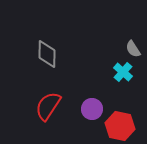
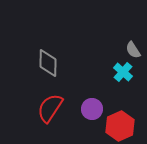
gray semicircle: moved 1 px down
gray diamond: moved 1 px right, 9 px down
red semicircle: moved 2 px right, 2 px down
red hexagon: rotated 24 degrees clockwise
